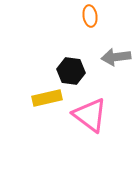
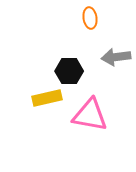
orange ellipse: moved 2 px down
black hexagon: moved 2 px left; rotated 8 degrees counterclockwise
pink triangle: rotated 27 degrees counterclockwise
